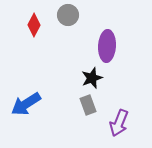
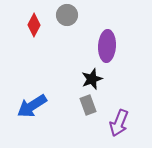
gray circle: moved 1 px left
black star: moved 1 px down
blue arrow: moved 6 px right, 2 px down
